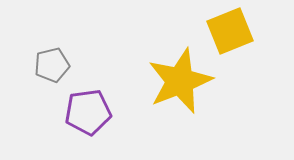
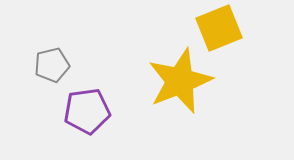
yellow square: moved 11 px left, 3 px up
purple pentagon: moved 1 px left, 1 px up
